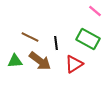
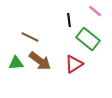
green rectangle: rotated 10 degrees clockwise
black line: moved 13 px right, 23 px up
green triangle: moved 1 px right, 2 px down
